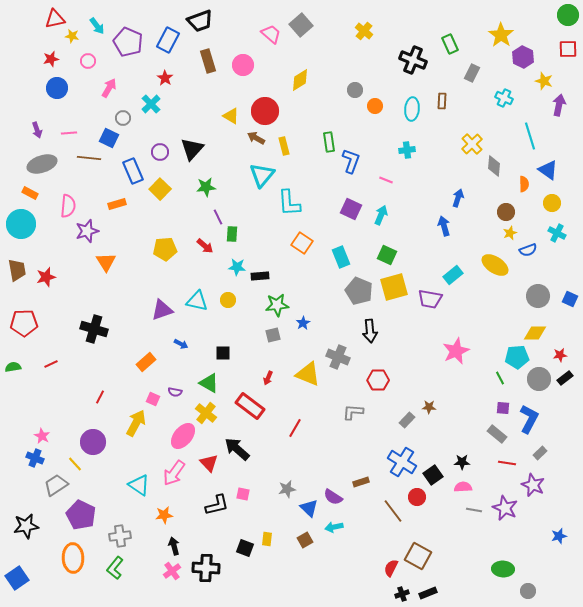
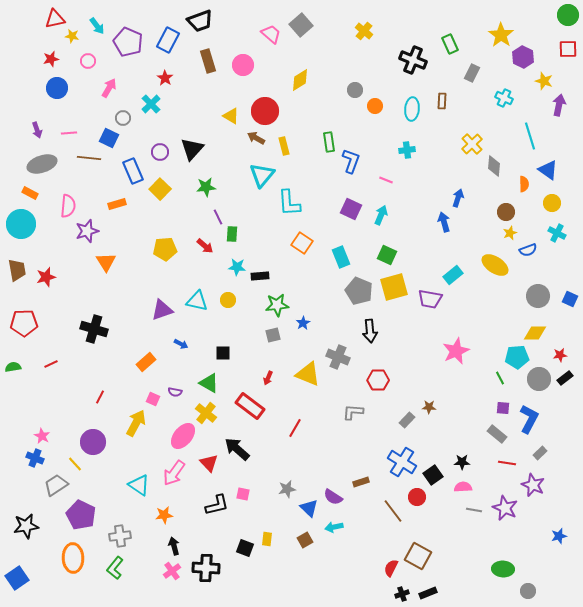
blue arrow at (444, 226): moved 4 px up
